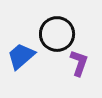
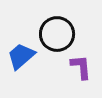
purple L-shape: moved 2 px right, 4 px down; rotated 24 degrees counterclockwise
